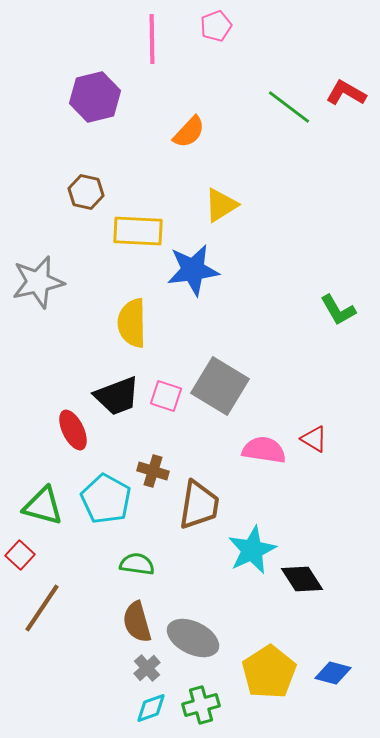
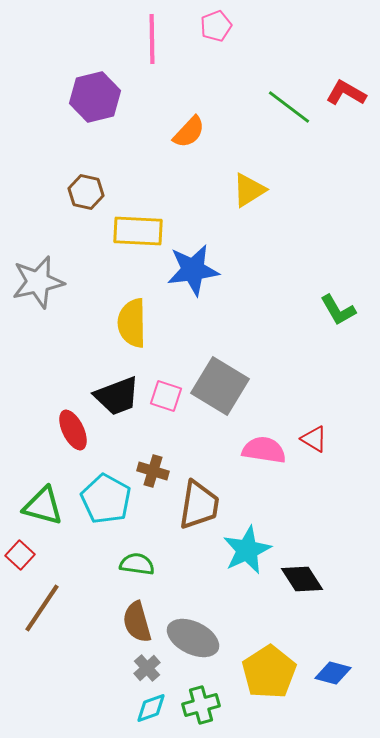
yellow triangle: moved 28 px right, 15 px up
cyan star: moved 5 px left
